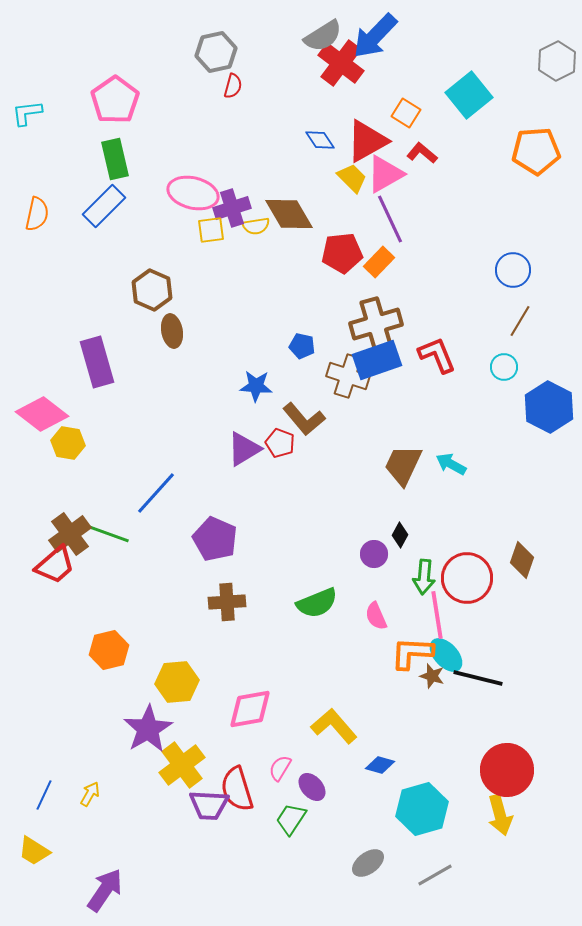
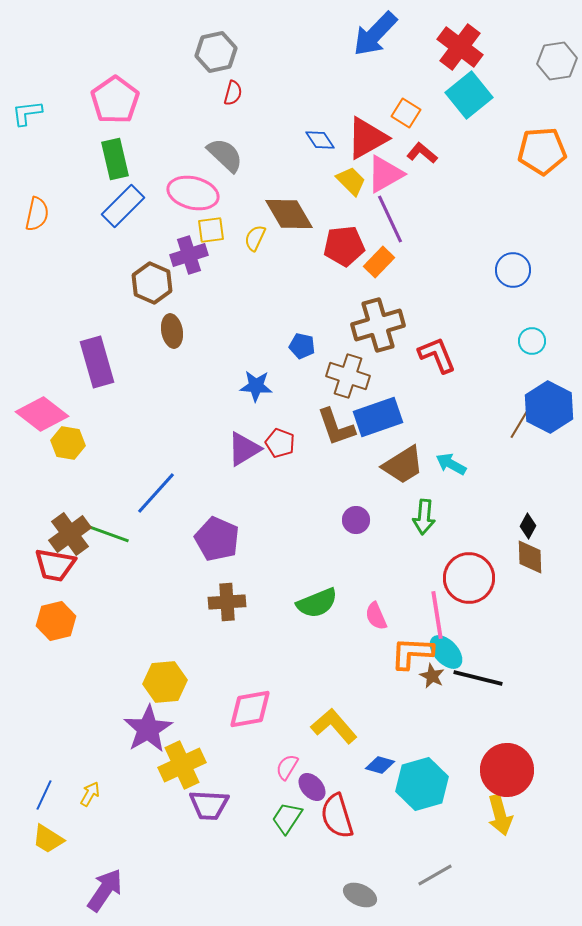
gray semicircle at (323, 36): moved 98 px left, 119 px down; rotated 105 degrees counterclockwise
blue arrow at (375, 36): moved 2 px up
gray hexagon at (557, 61): rotated 18 degrees clockwise
red cross at (341, 63): moved 119 px right, 16 px up
red semicircle at (233, 86): moved 7 px down
red triangle at (367, 141): moved 3 px up
orange pentagon at (536, 151): moved 6 px right
yellow trapezoid at (352, 178): moved 1 px left, 3 px down
blue rectangle at (104, 206): moved 19 px right
purple cross at (232, 208): moved 43 px left, 47 px down
yellow semicircle at (256, 226): moved 1 px left, 12 px down; rotated 124 degrees clockwise
red pentagon at (342, 253): moved 2 px right, 7 px up
brown hexagon at (152, 290): moved 7 px up
brown line at (520, 321): moved 102 px down
brown cross at (376, 324): moved 2 px right, 1 px down
blue rectangle at (377, 360): moved 1 px right, 57 px down
cyan circle at (504, 367): moved 28 px right, 26 px up
brown L-shape at (304, 419): moved 32 px right, 8 px down; rotated 21 degrees clockwise
brown trapezoid at (403, 465): rotated 147 degrees counterclockwise
black diamond at (400, 535): moved 128 px right, 9 px up
purple pentagon at (215, 539): moved 2 px right
purple circle at (374, 554): moved 18 px left, 34 px up
brown diamond at (522, 560): moved 8 px right, 3 px up; rotated 21 degrees counterclockwise
red trapezoid at (55, 565): rotated 51 degrees clockwise
green arrow at (424, 577): moved 60 px up
red circle at (467, 578): moved 2 px right
orange hexagon at (109, 650): moved 53 px left, 29 px up
cyan ellipse at (446, 655): moved 3 px up
brown star at (432, 676): rotated 10 degrees clockwise
yellow hexagon at (177, 682): moved 12 px left
yellow cross at (182, 765): rotated 12 degrees clockwise
pink semicircle at (280, 768): moved 7 px right, 1 px up
red semicircle at (237, 789): moved 100 px right, 27 px down
cyan hexagon at (422, 809): moved 25 px up
green trapezoid at (291, 819): moved 4 px left, 1 px up
yellow trapezoid at (34, 851): moved 14 px right, 12 px up
gray ellipse at (368, 863): moved 8 px left, 32 px down; rotated 60 degrees clockwise
